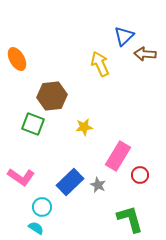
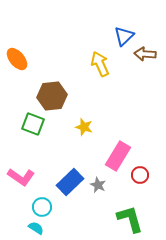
orange ellipse: rotated 10 degrees counterclockwise
yellow star: rotated 24 degrees clockwise
